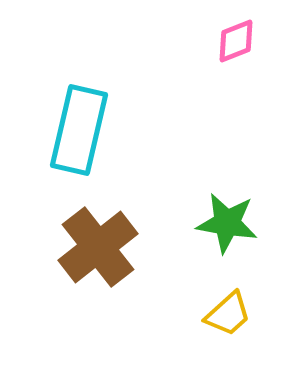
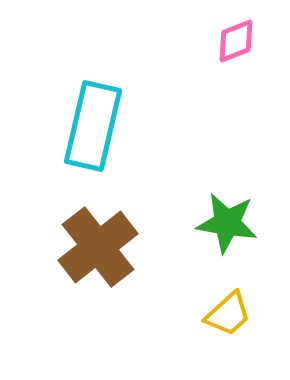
cyan rectangle: moved 14 px right, 4 px up
